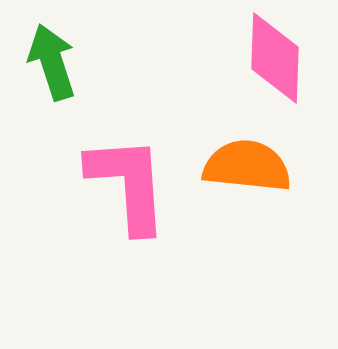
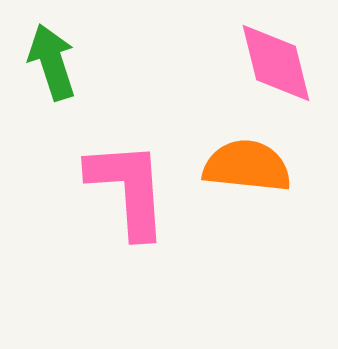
pink diamond: moved 1 px right, 5 px down; rotated 16 degrees counterclockwise
pink L-shape: moved 5 px down
